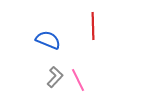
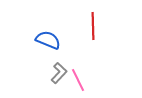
gray L-shape: moved 4 px right, 4 px up
